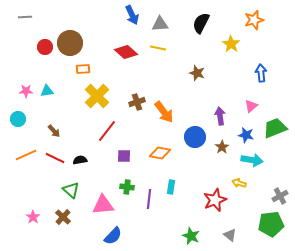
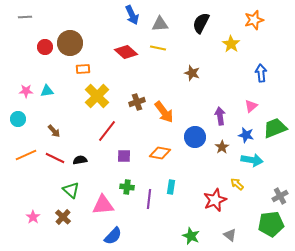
brown star at (197, 73): moved 5 px left
yellow arrow at (239, 183): moved 2 px left, 1 px down; rotated 24 degrees clockwise
